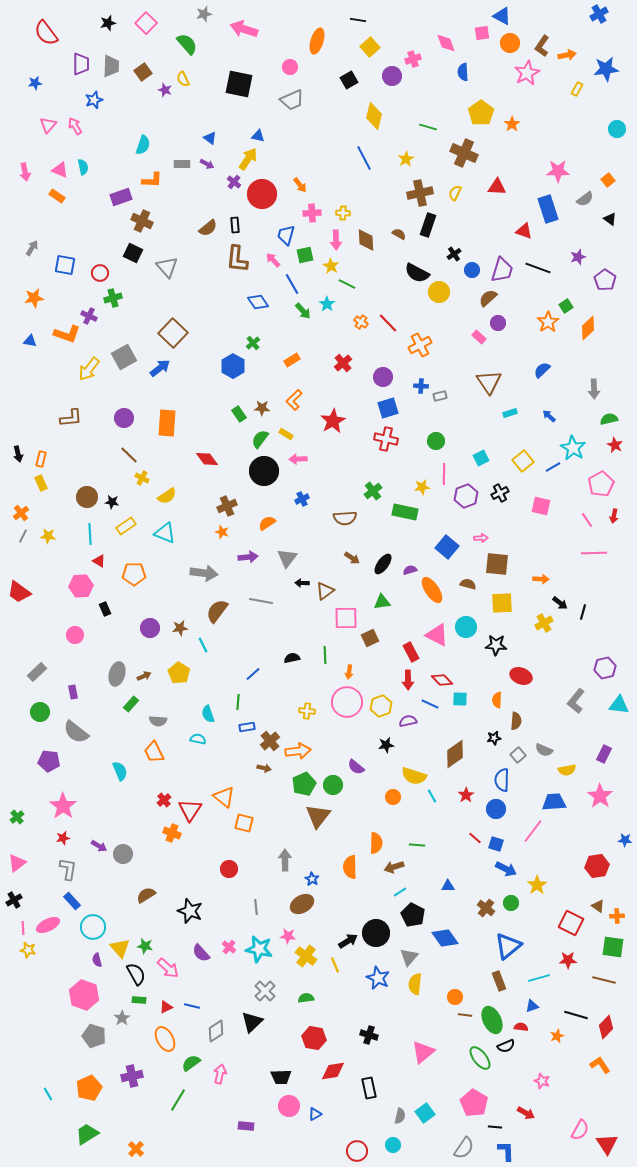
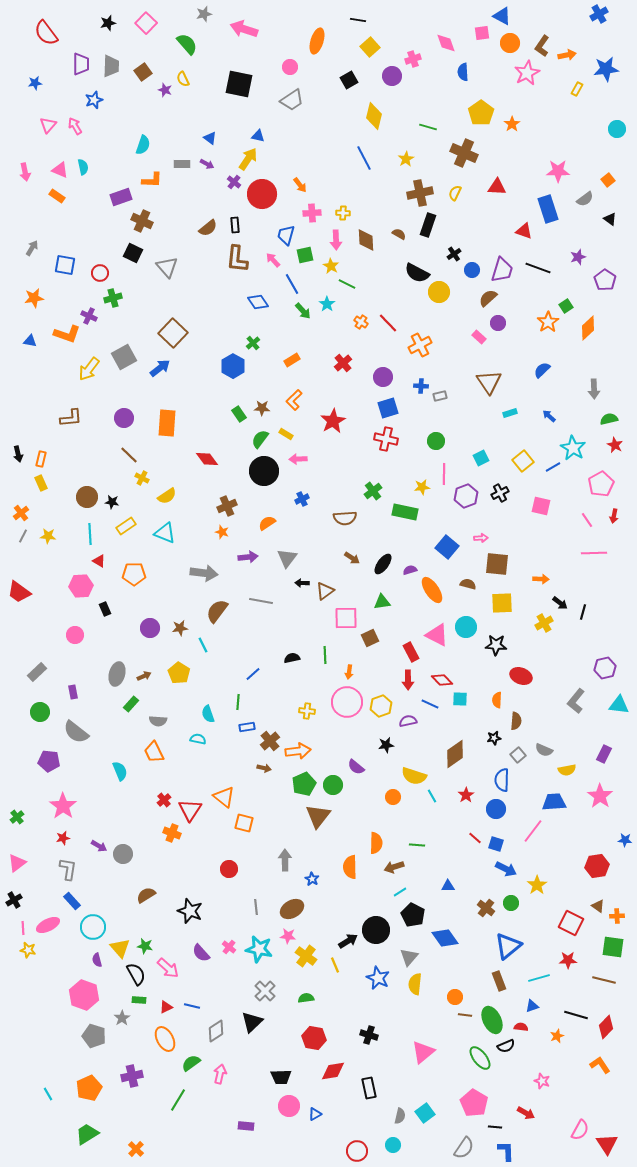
gray trapezoid at (292, 100): rotated 10 degrees counterclockwise
brown ellipse at (302, 904): moved 10 px left, 5 px down
black circle at (376, 933): moved 3 px up
